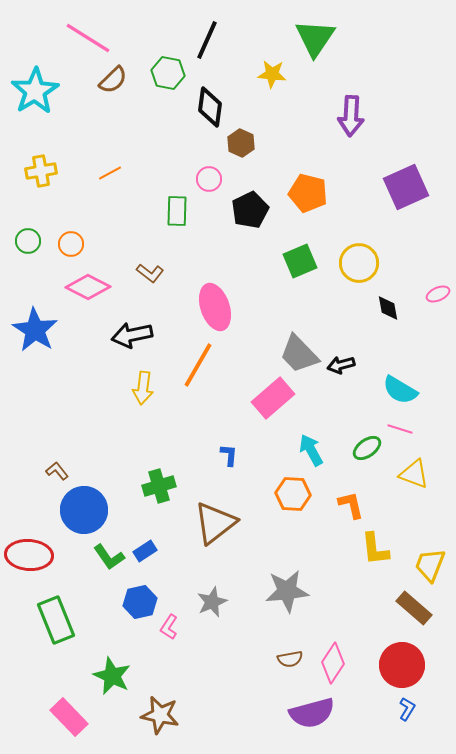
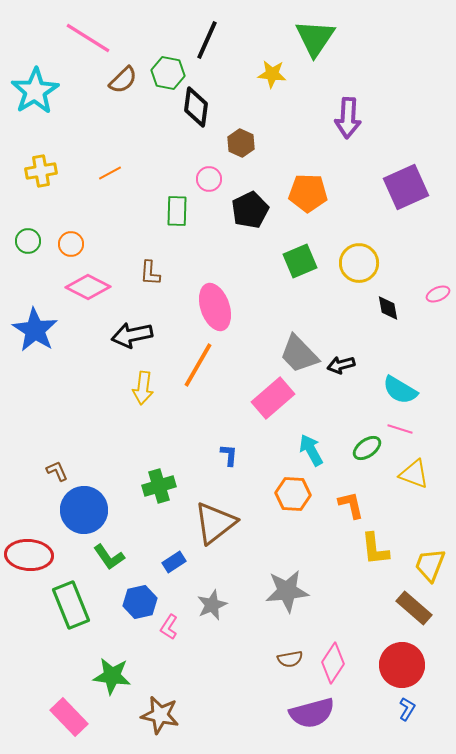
brown semicircle at (113, 80): moved 10 px right
black diamond at (210, 107): moved 14 px left
purple arrow at (351, 116): moved 3 px left, 2 px down
orange pentagon at (308, 193): rotated 12 degrees counterclockwise
brown L-shape at (150, 273): rotated 56 degrees clockwise
brown L-shape at (57, 471): rotated 15 degrees clockwise
blue rectangle at (145, 551): moved 29 px right, 11 px down
gray star at (212, 602): moved 3 px down
green rectangle at (56, 620): moved 15 px right, 15 px up
green star at (112, 676): rotated 18 degrees counterclockwise
